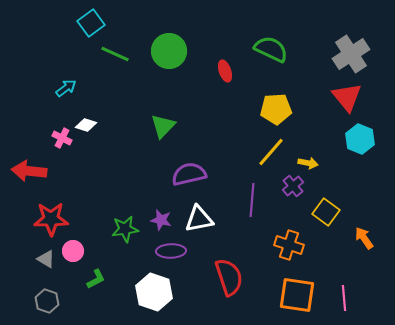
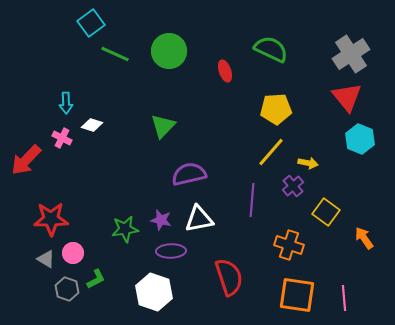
cyan arrow: moved 15 px down; rotated 125 degrees clockwise
white diamond: moved 6 px right
red arrow: moved 3 px left, 11 px up; rotated 52 degrees counterclockwise
pink circle: moved 2 px down
gray hexagon: moved 20 px right, 12 px up
